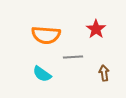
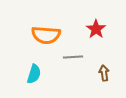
cyan semicircle: moved 8 px left; rotated 108 degrees counterclockwise
